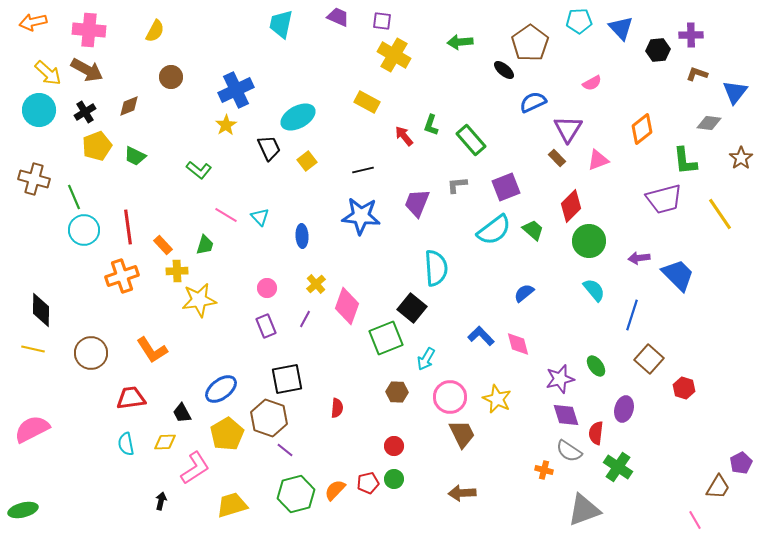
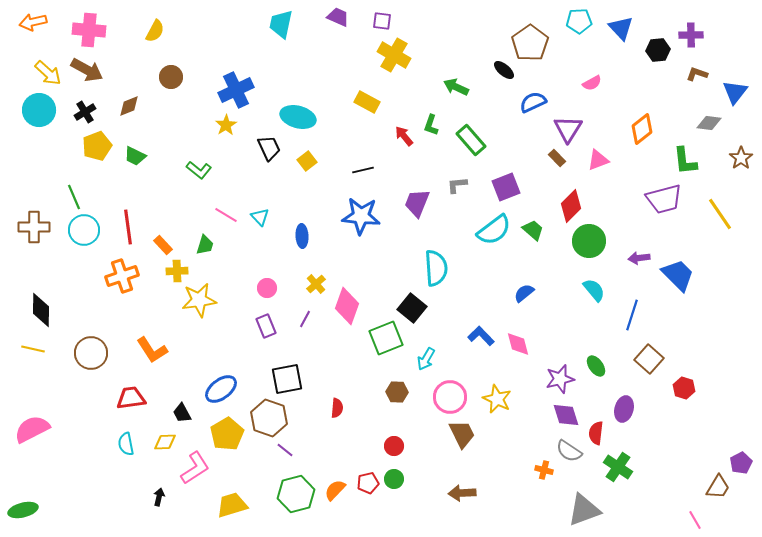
green arrow at (460, 42): moved 4 px left, 45 px down; rotated 30 degrees clockwise
cyan ellipse at (298, 117): rotated 44 degrees clockwise
brown cross at (34, 179): moved 48 px down; rotated 16 degrees counterclockwise
black arrow at (161, 501): moved 2 px left, 4 px up
